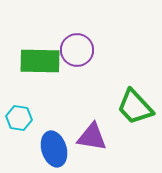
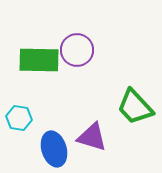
green rectangle: moved 1 px left, 1 px up
purple triangle: rotated 8 degrees clockwise
